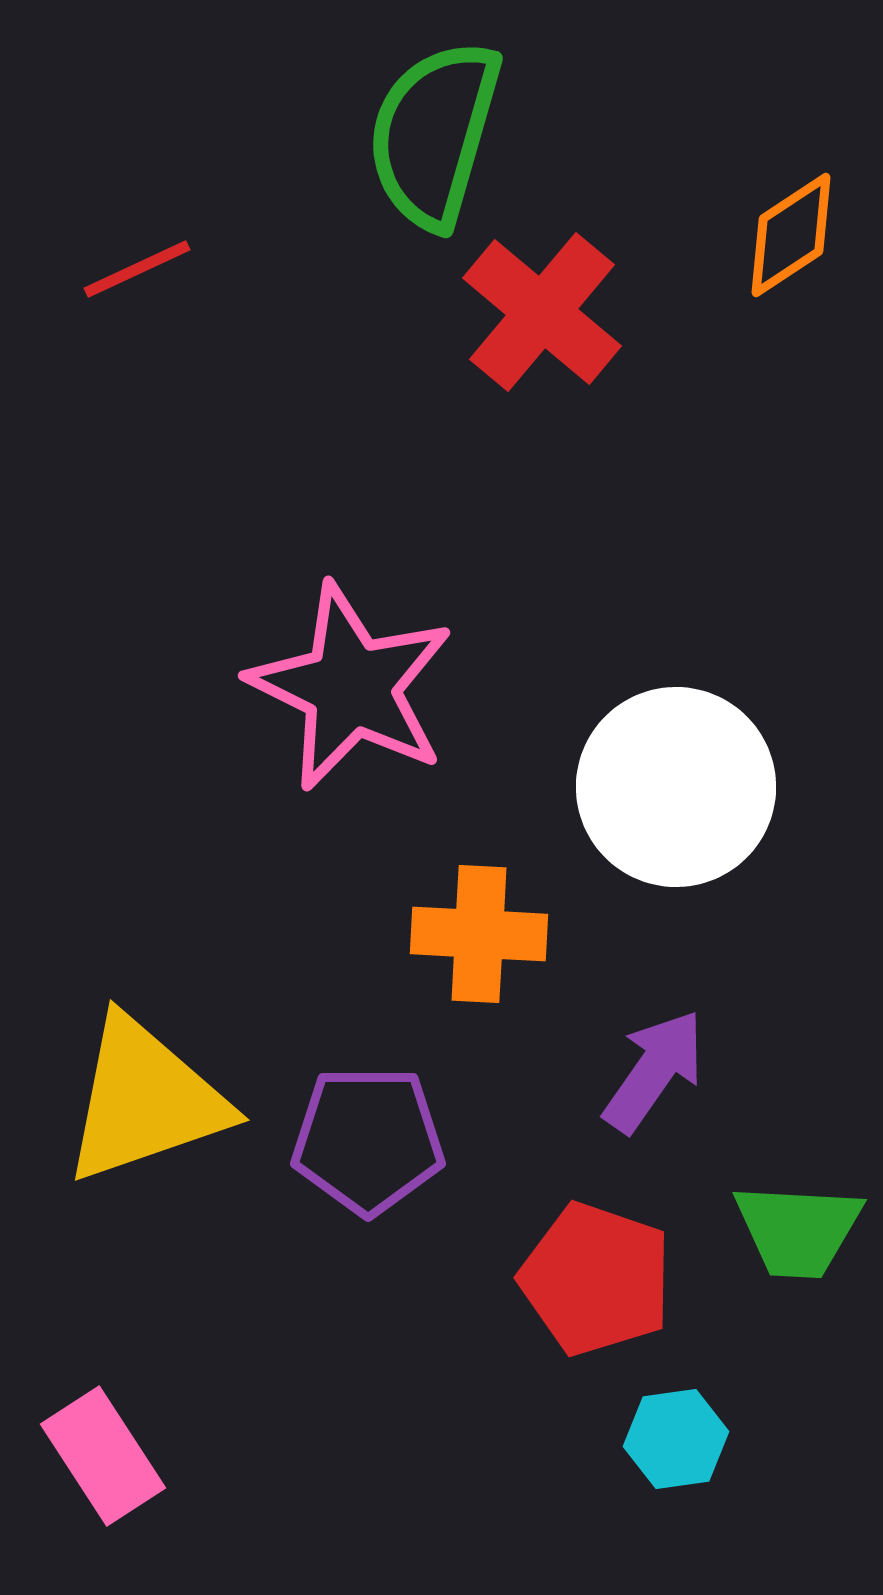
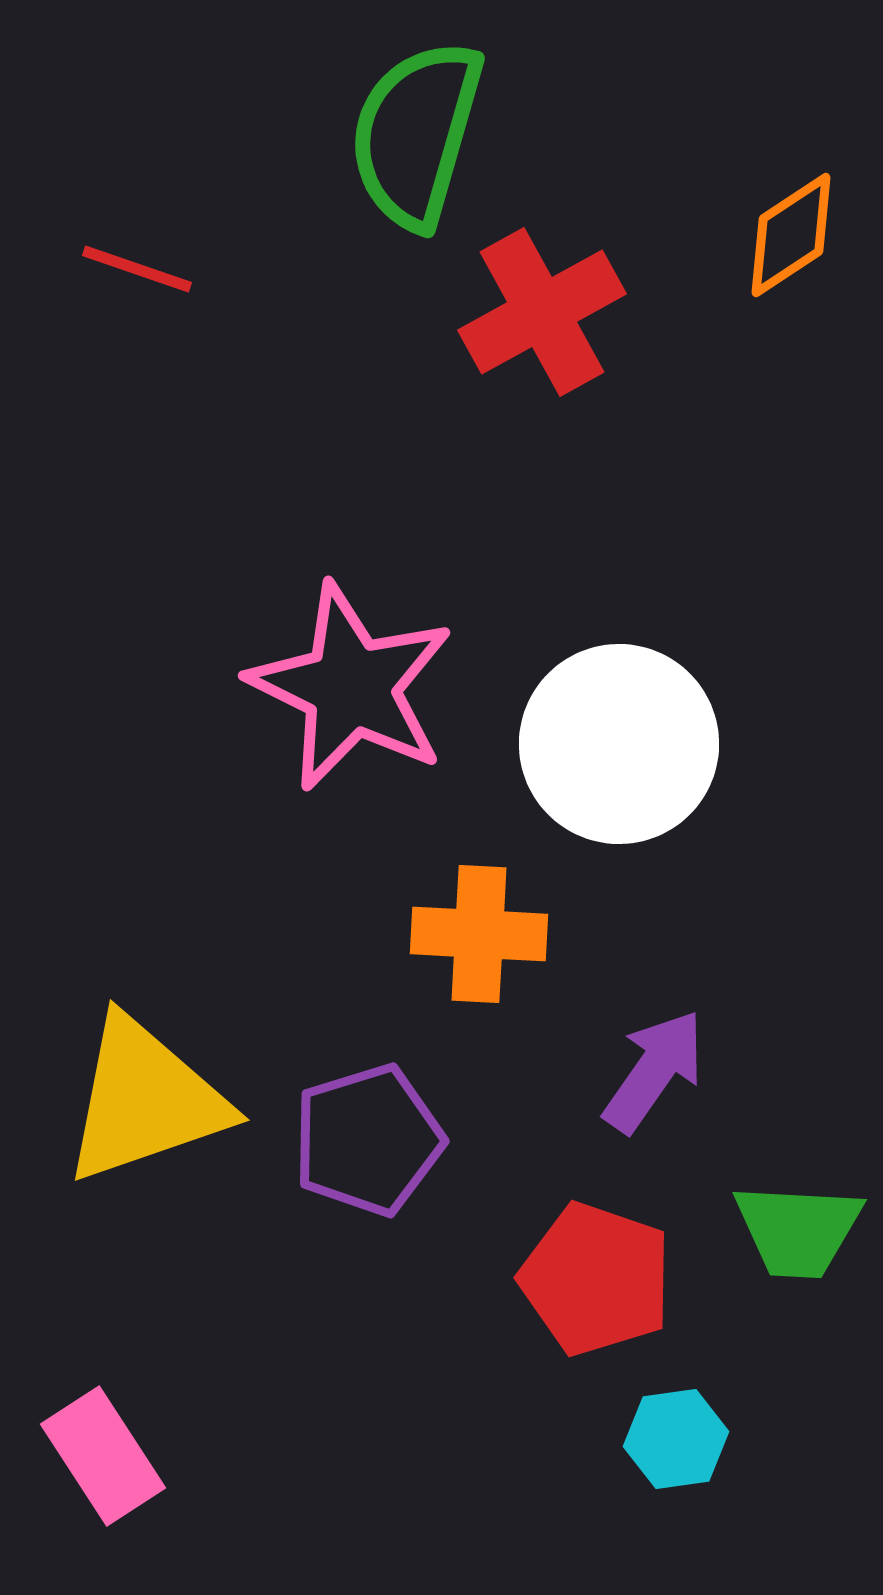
green semicircle: moved 18 px left
red line: rotated 44 degrees clockwise
red cross: rotated 21 degrees clockwise
white circle: moved 57 px left, 43 px up
purple pentagon: rotated 17 degrees counterclockwise
